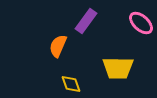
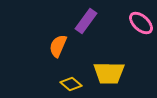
yellow trapezoid: moved 9 px left, 5 px down
yellow diamond: rotated 30 degrees counterclockwise
